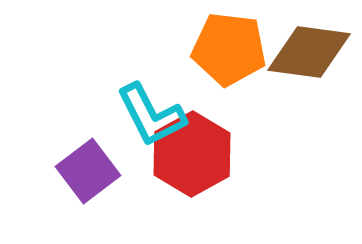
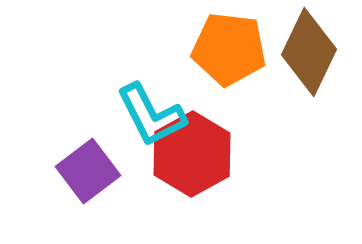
brown diamond: rotated 72 degrees counterclockwise
